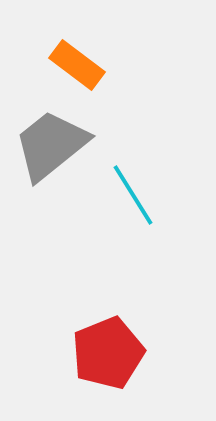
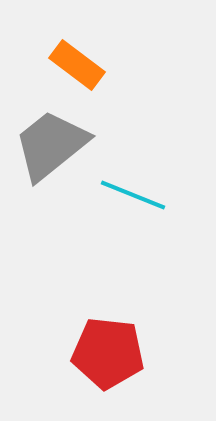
cyan line: rotated 36 degrees counterclockwise
red pentagon: rotated 28 degrees clockwise
